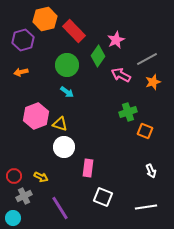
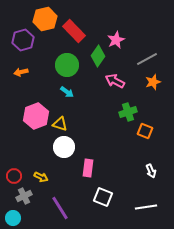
pink arrow: moved 6 px left, 6 px down
